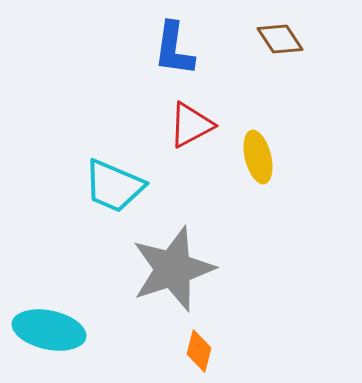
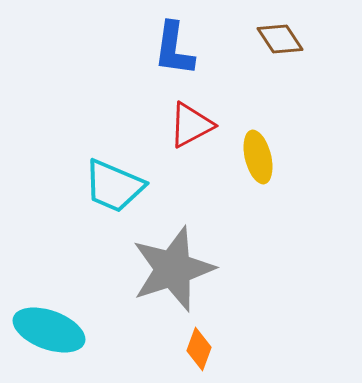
cyan ellipse: rotated 8 degrees clockwise
orange diamond: moved 2 px up; rotated 6 degrees clockwise
